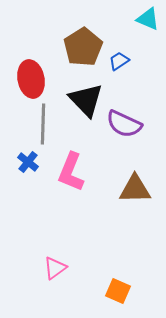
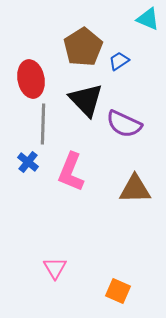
pink triangle: rotated 25 degrees counterclockwise
